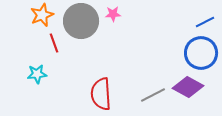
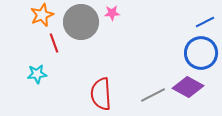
pink star: moved 1 px left, 1 px up
gray circle: moved 1 px down
